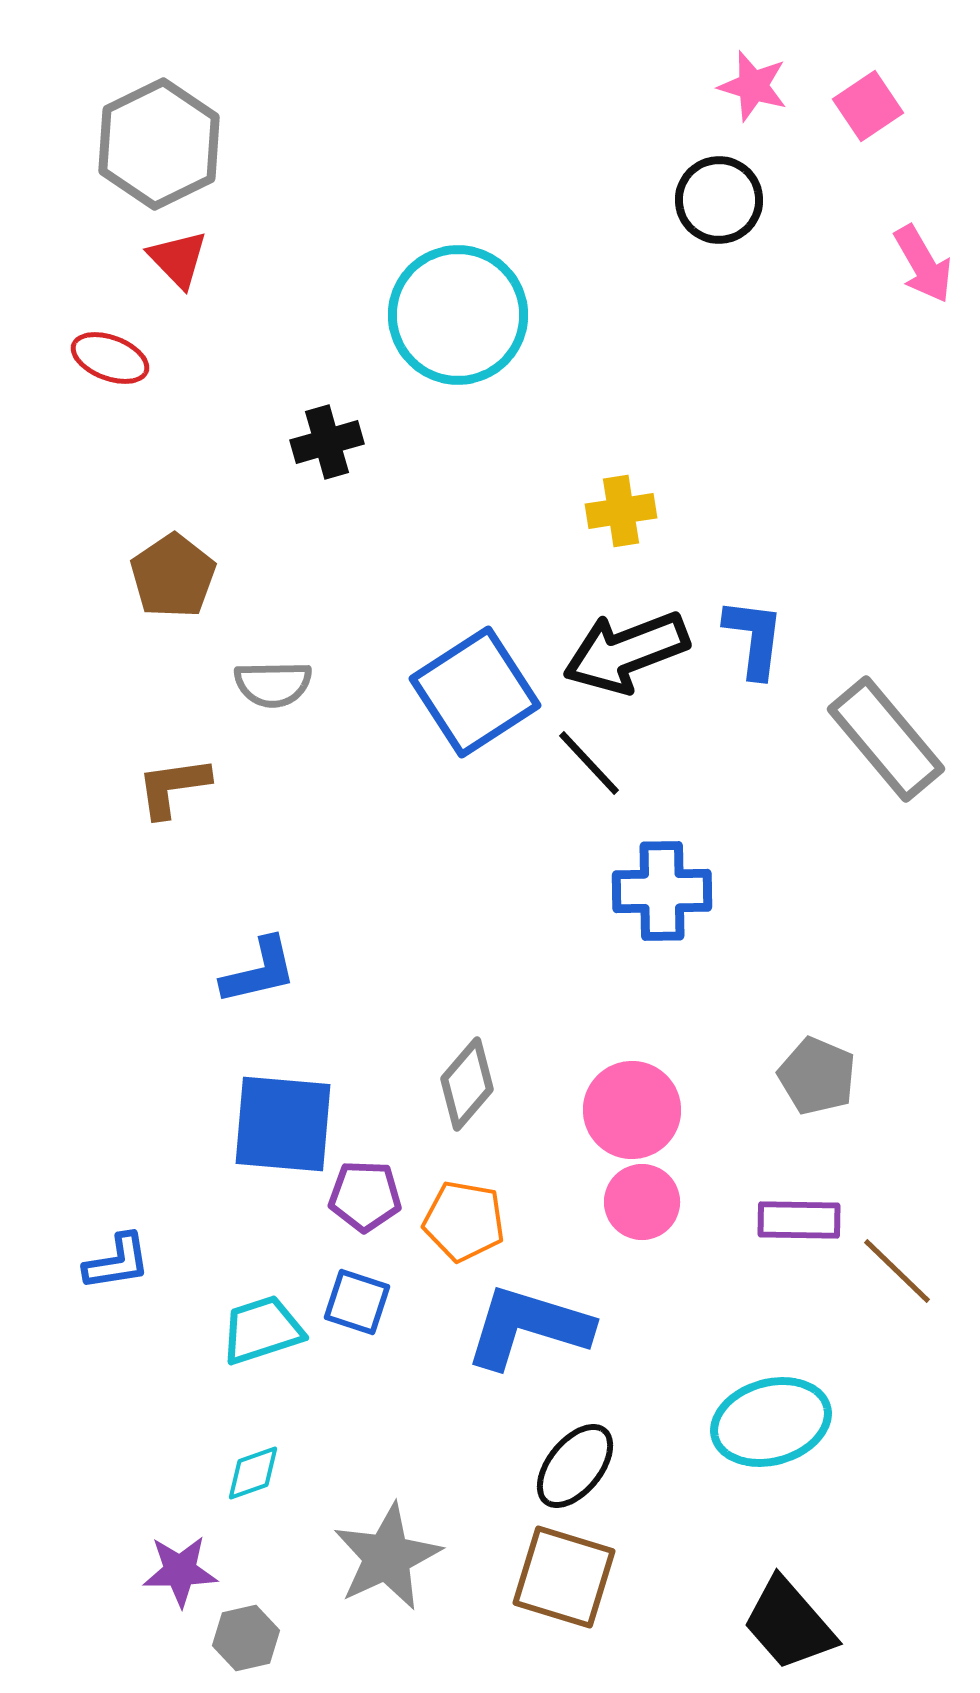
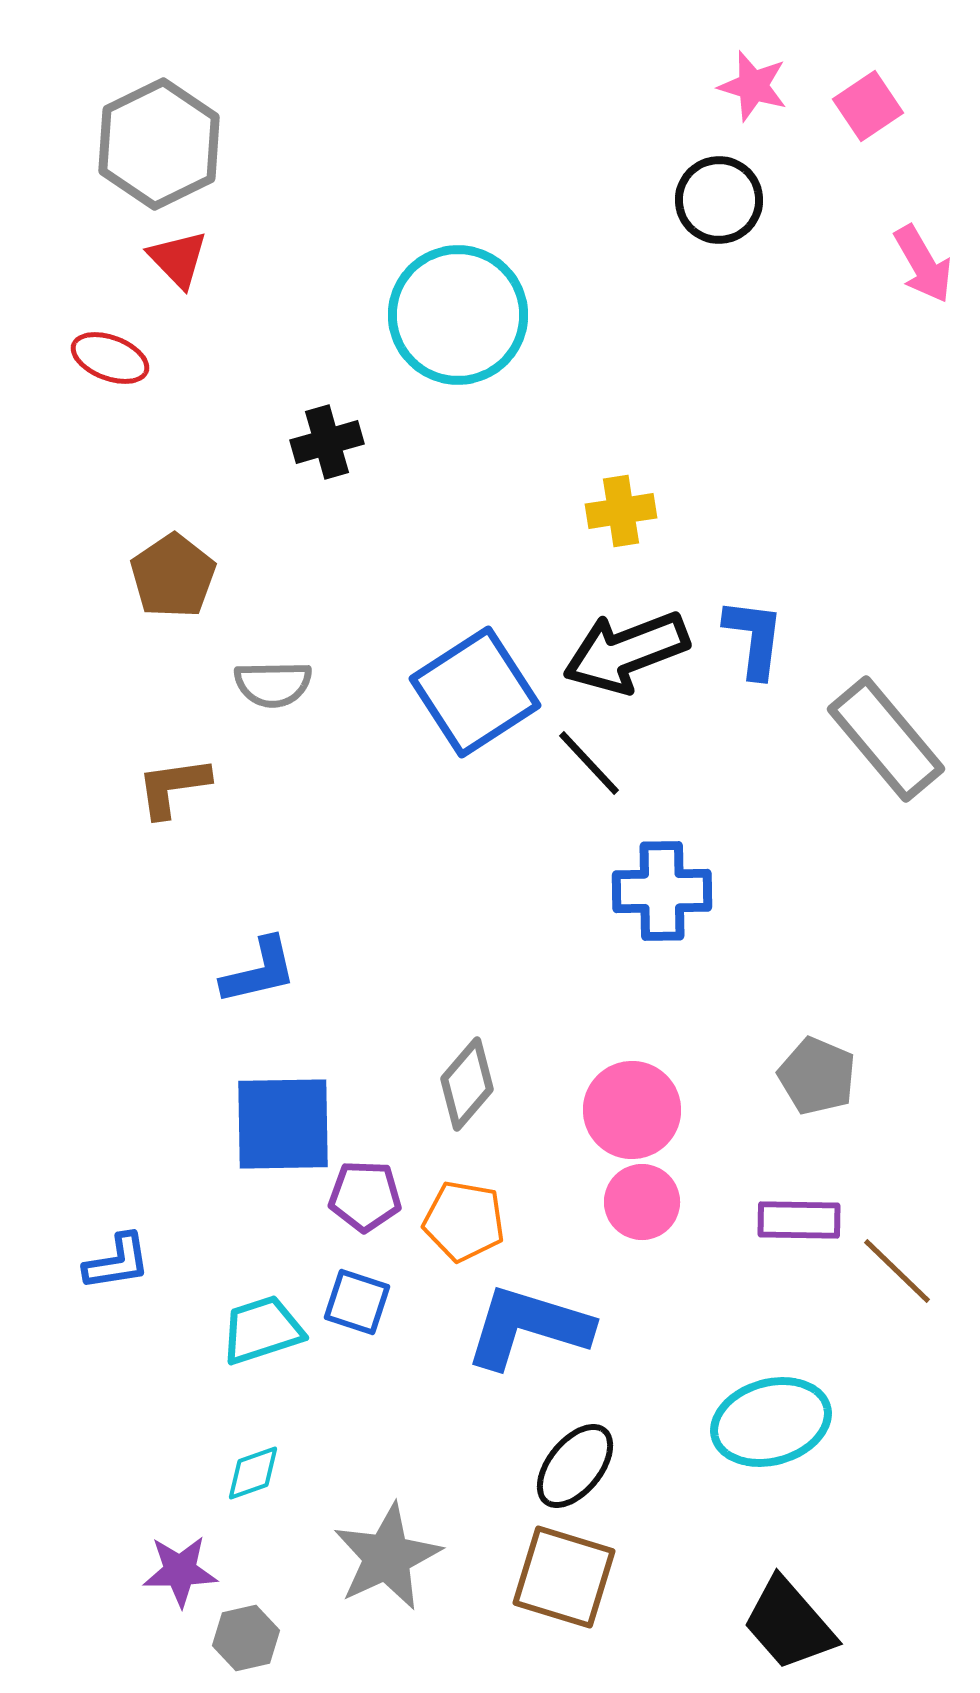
blue square at (283, 1124): rotated 6 degrees counterclockwise
